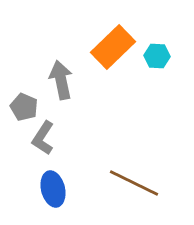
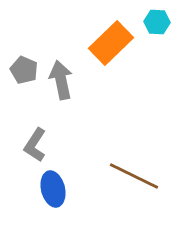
orange rectangle: moved 2 px left, 4 px up
cyan hexagon: moved 34 px up
gray pentagon: moved 37 px up
gray L-shape: moved 8 px left, 7 px down
brown line: moved 7 px up
